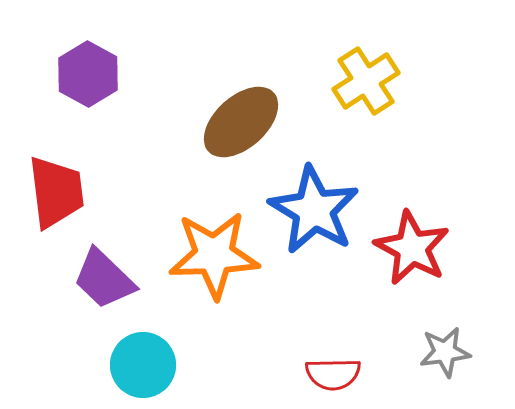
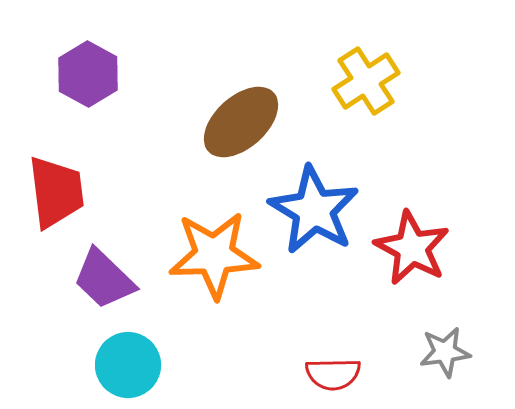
cyan circle: moved 15 px left
